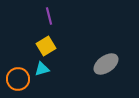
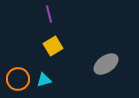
purple line: moved 2 px up
yellow square: moved 7 px right
cyan triangle: moved 2 px right, 11 px down
